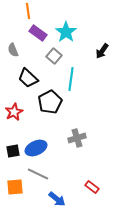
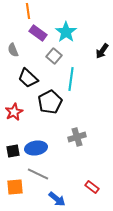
gray cross: moved 1 px up
blue ellipse: rotated 15 degrees clockwise
